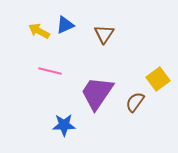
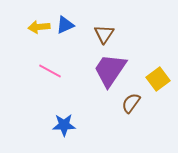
yellow arrow: moved 4 px up; rotated 35 degrees counterclockwise
pink line: rotated 15 degrees clockwise
purple trapezoid: moved 13 px right, 23 px up
brown semicircle: moved 4 px left, 1 px down
